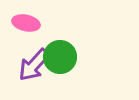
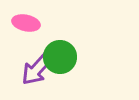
purple arrow: moved 3 px right, 4 px down
